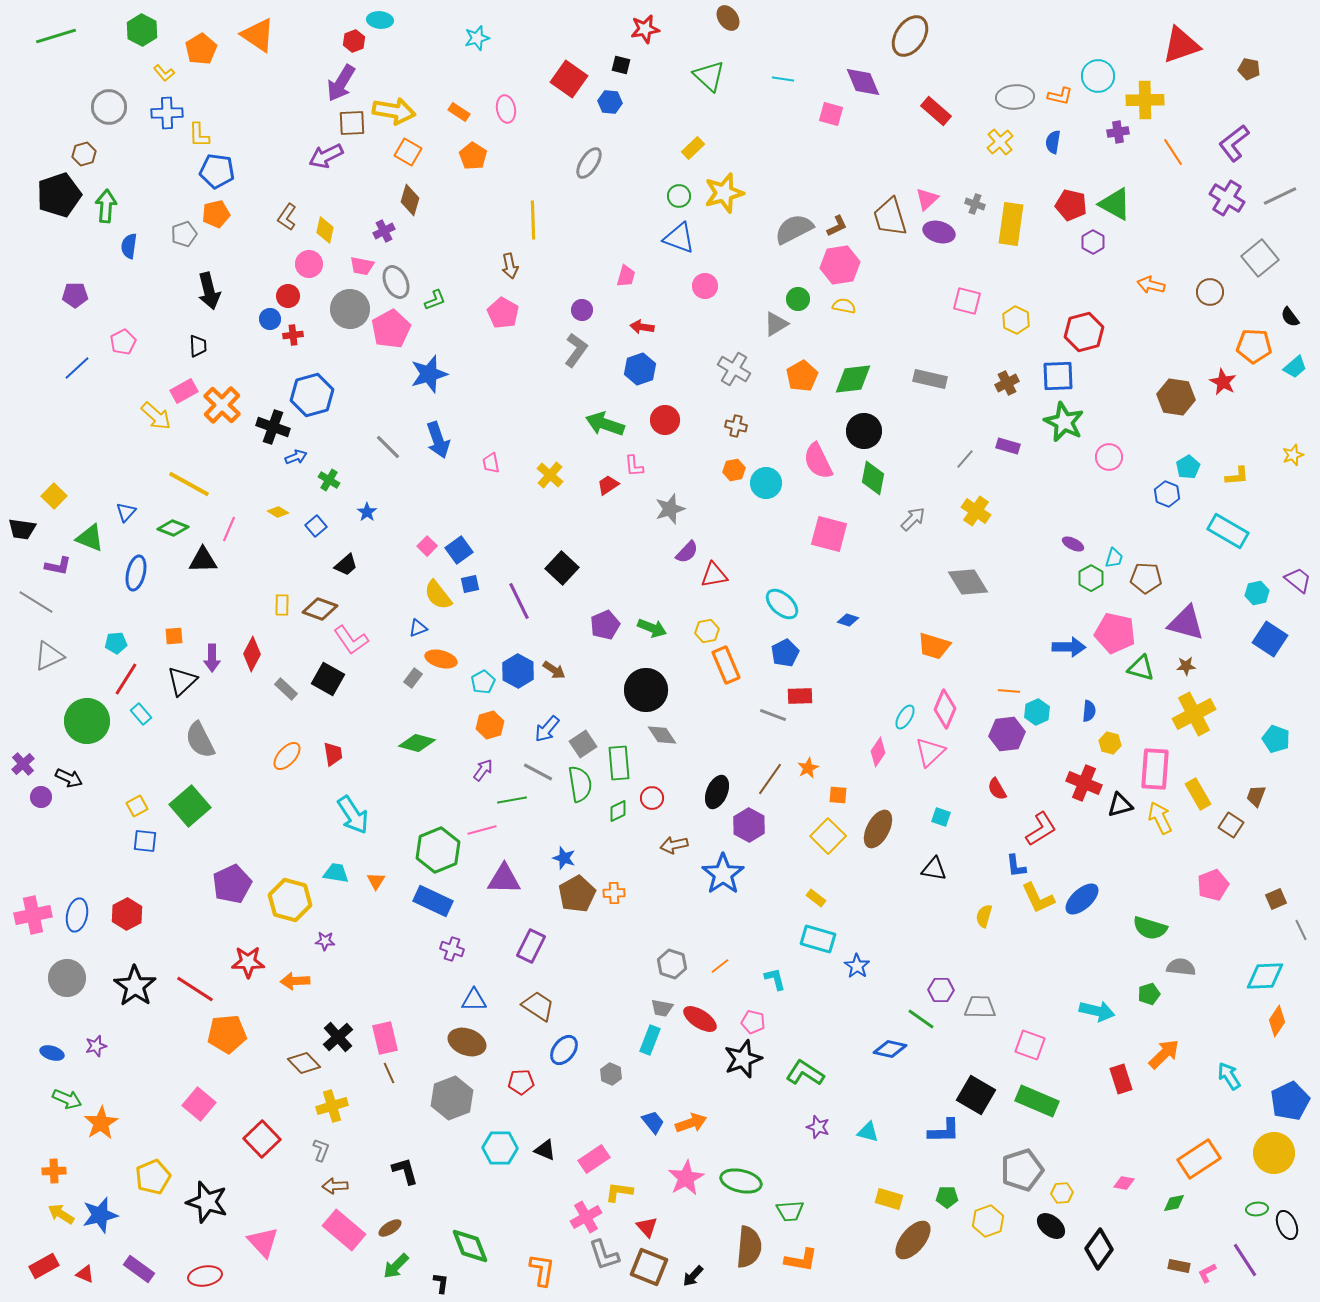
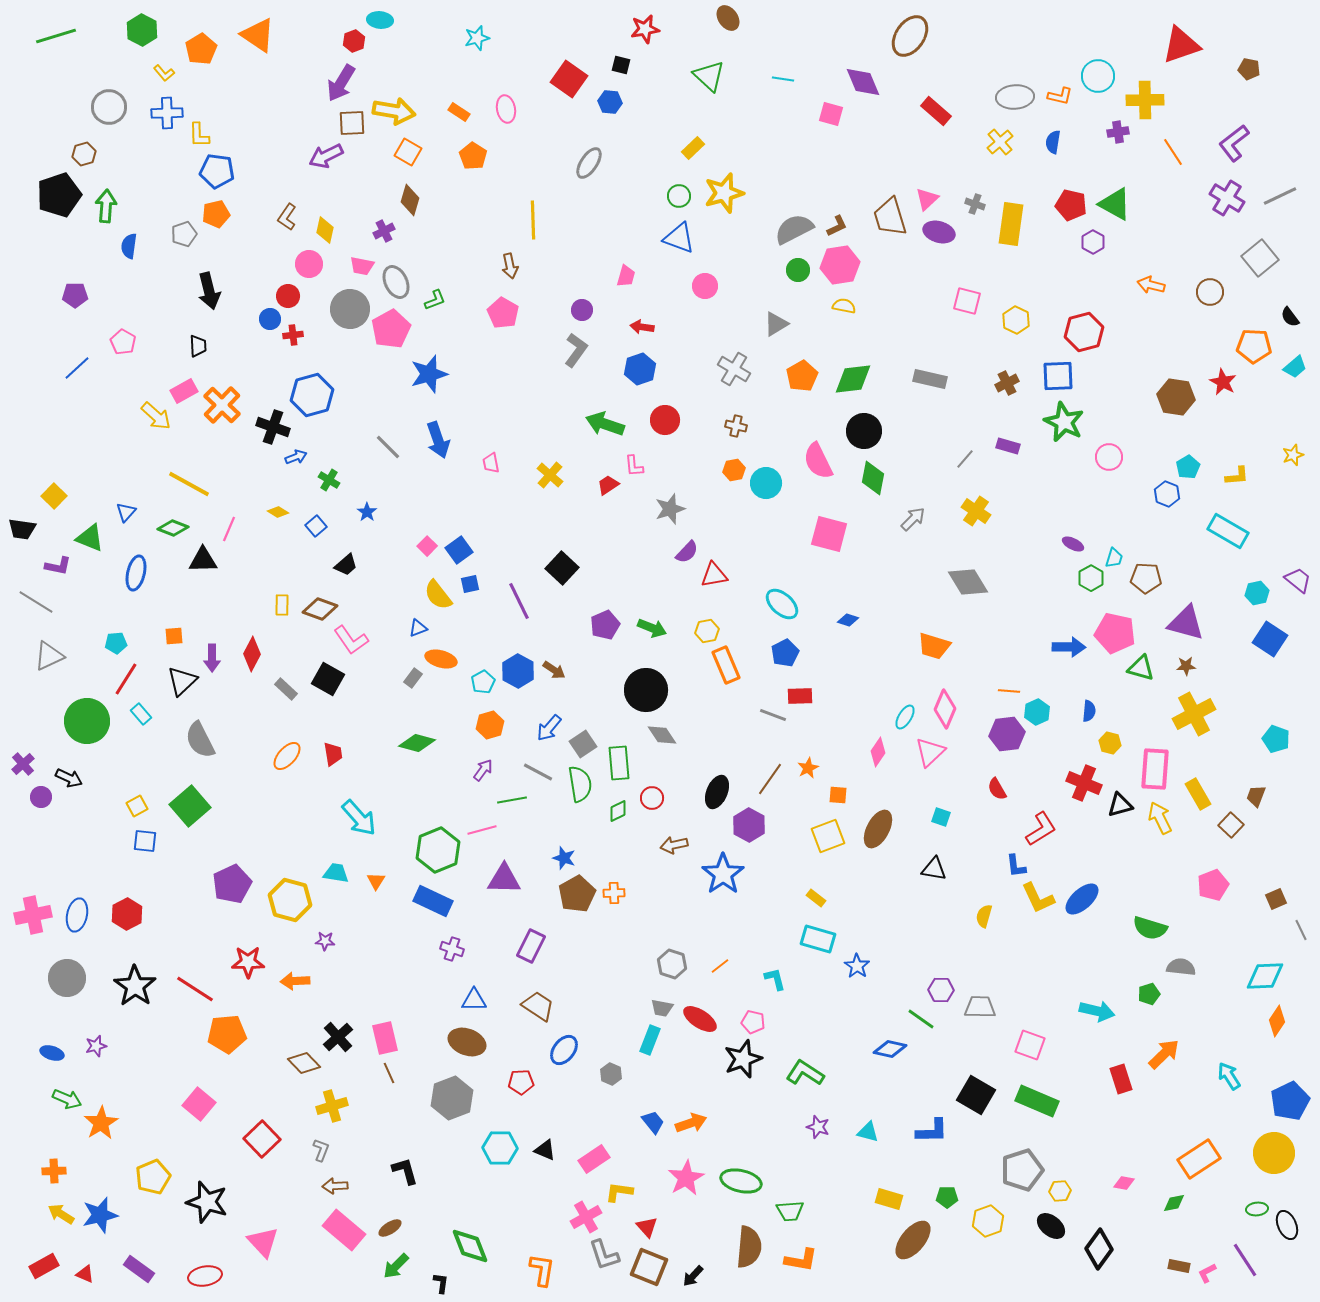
green circle at (798, 299): moved 29 px up
pink pentagon at (123, 342): rotated 15 degrees counterclockwise
blue arrow at (547, 729): moved 2 px right, 1 px up
cyan arrow at (353, 815): moved 6 px right, 3 px down; rotated 9 degrees counterclockwise
brown square at (1231, 825): rotated 10 degrees clockwise
yellow square at (828, 836): rotated 24 degrees clockwise
blue L-shape at (944, 1131): moved 12 px left
yellow hexagon at (1062, 1193): moved 2 px left, 2 px up
